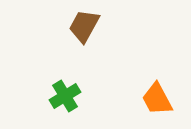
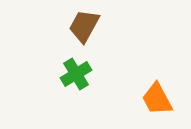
green cross: moved 11 px right, 22 px up
